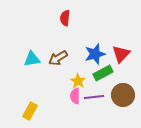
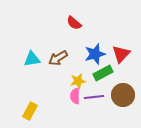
red semicircle: moved 9 px right, 5 px down; rotated 56 degrees counterclockwise
yellow star: rotated 28 degrees clockwise
